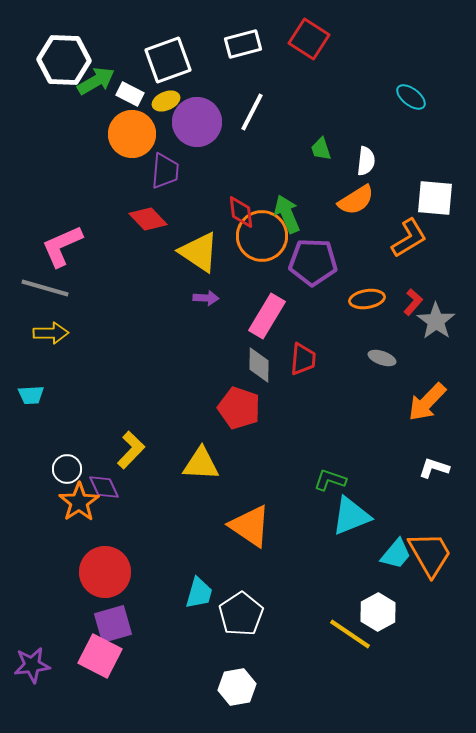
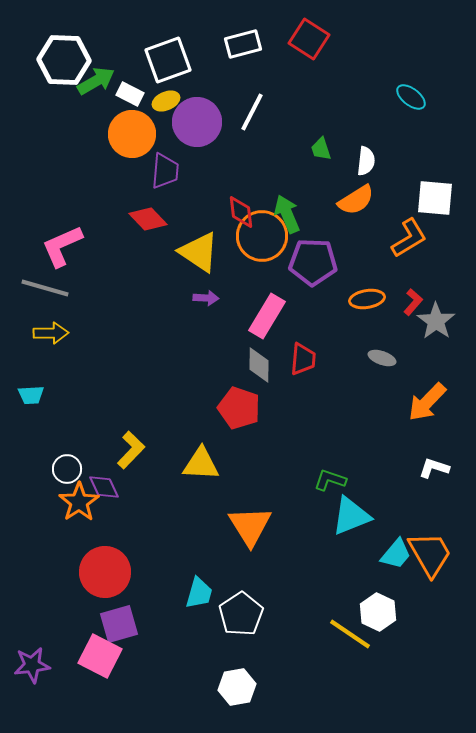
orange triangle at (250, 526): rotated 24 degrees clockwise
white hexagon at (378, 612): rotated 6 degrees counterclockwise
purple square at (113, 624): moved 6 px right
